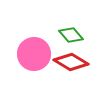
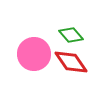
red diamond: rotated 24 degrees clockwise
